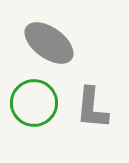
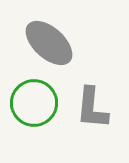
gray ellipse: rotated 6 degrees clockwise
